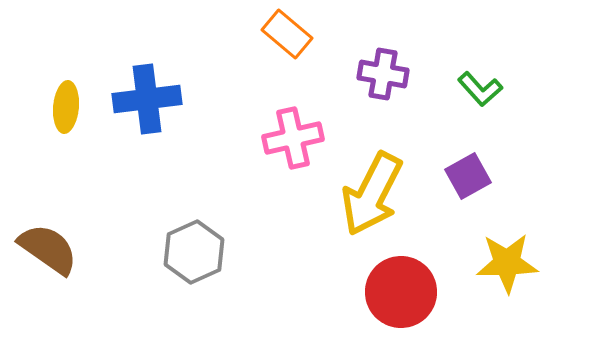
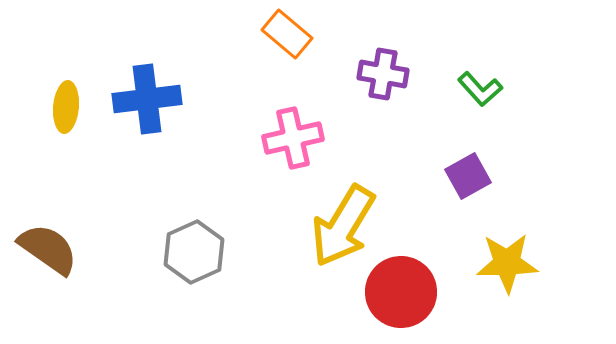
yellow arrow: moved 29 px left, 32 px down; rotated 4 degrees clockwise
